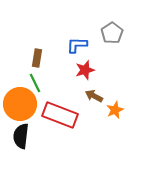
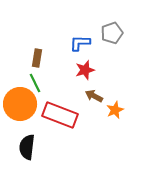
gray pentagon: rotated 15 degrees clockwise
blue L-shape: moved 3 px right, 2 px up
black semicircle: moved 6 px right, 11 px down
